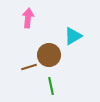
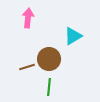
brown circle: moved 4 px down
brown line: moved 2 px left
green line: moved 2 px left, 1 px down; rotated 18 degrees clockwise
